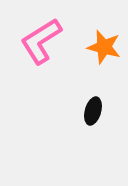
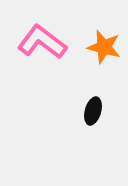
pink L-shape: moved 1 px right, 1 px down; rotated 69 degrees clockwise
